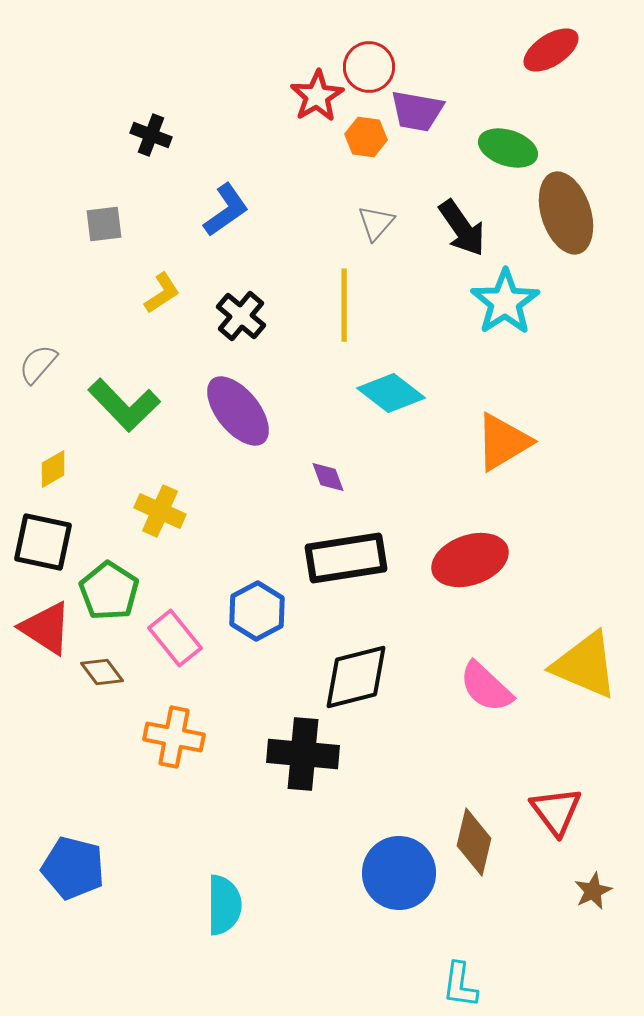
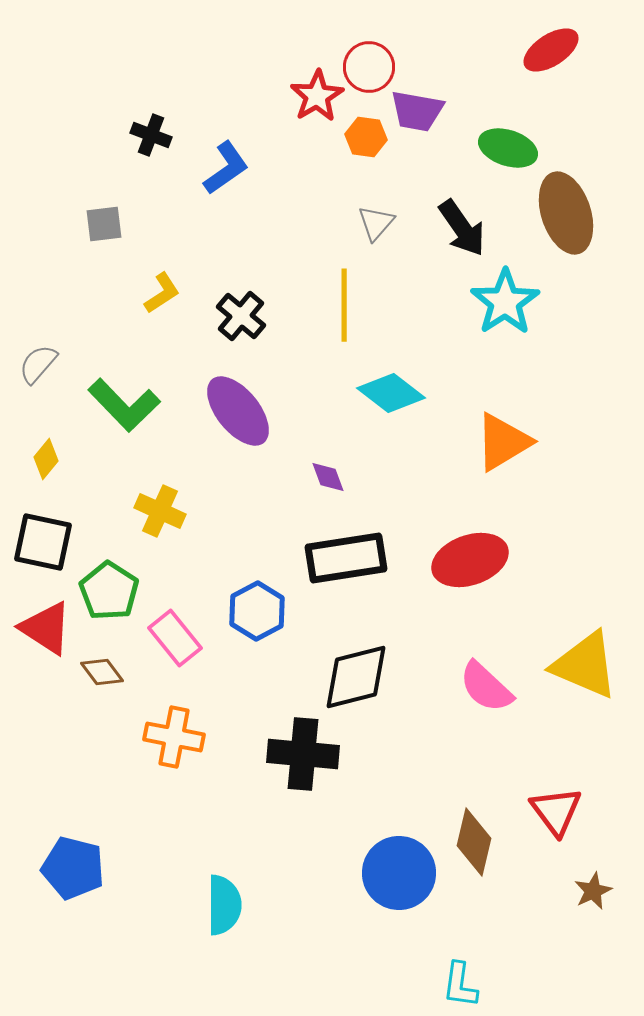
blue L-shape at (226, 210): moved 42 px up
yellow diamond at (53, 469): moved 7 px left, 10 px up; rotated 21 degrees counterclockwise
